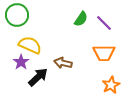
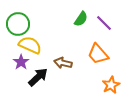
green circle: moved 1 px right, 9 px down
orange trapezoid: moved 6 px left, 1 px down; rotated 50 degrees clockwise
